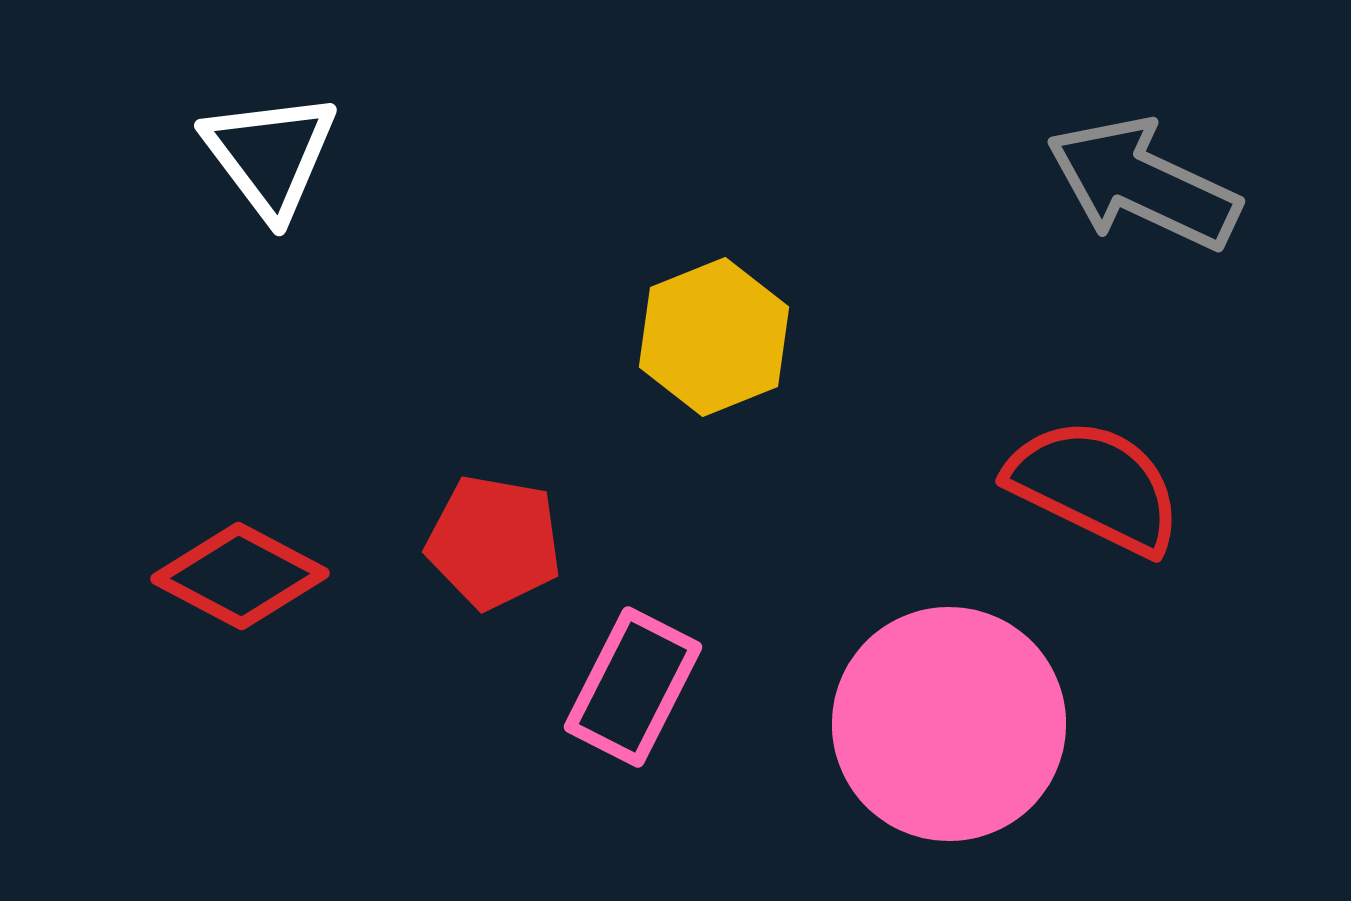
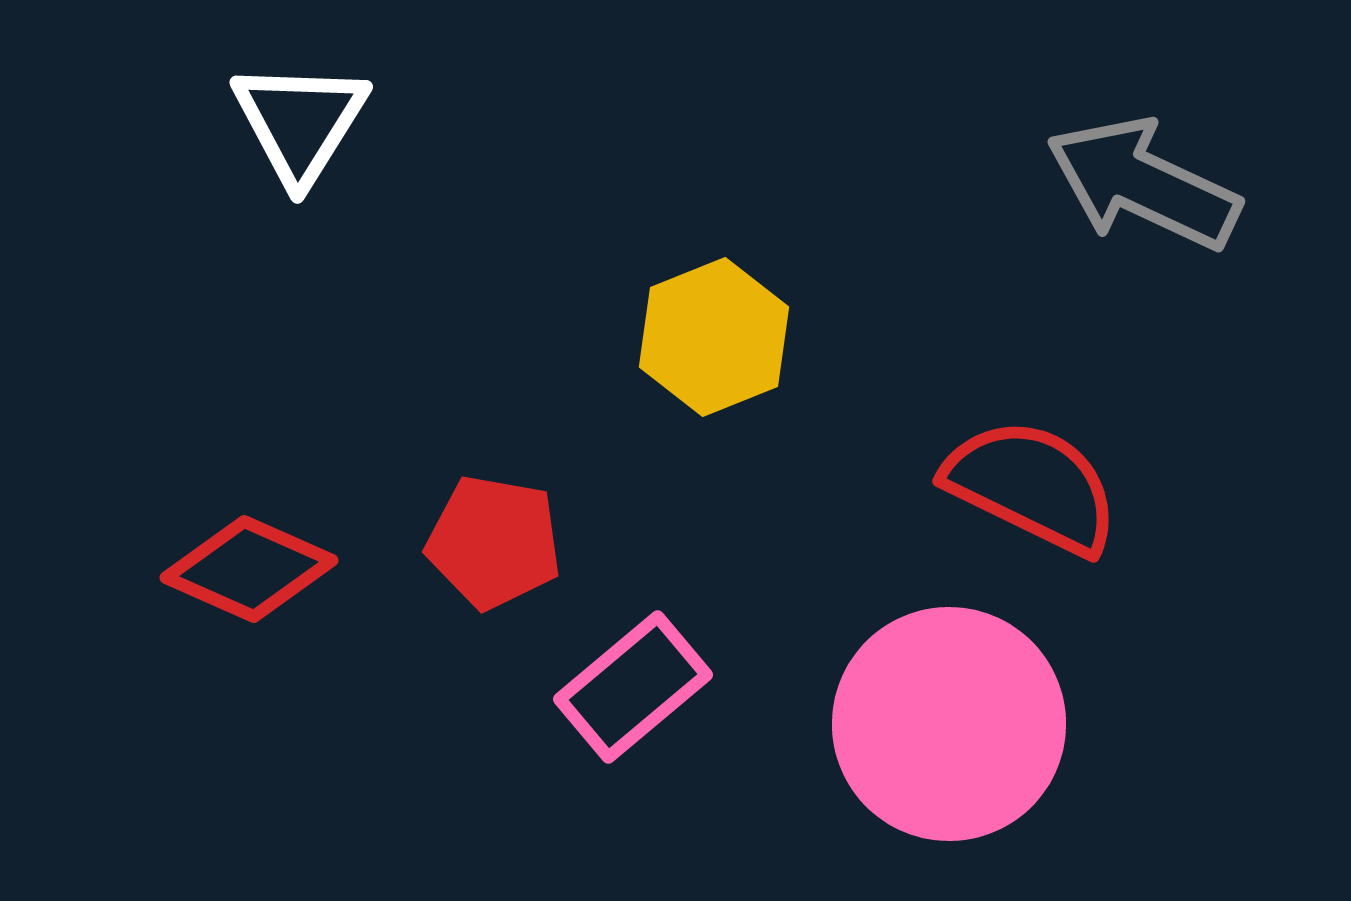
white triangle: moved 30 px right, 33 px up; rotated 9 degrees clockwise
red semicircle: moved 63 px left
red diamond: moved 9 px right, 7 px up; rotated 4 degrees counterclockwise
pink rectangle: rotated 23 degrees clockwise
